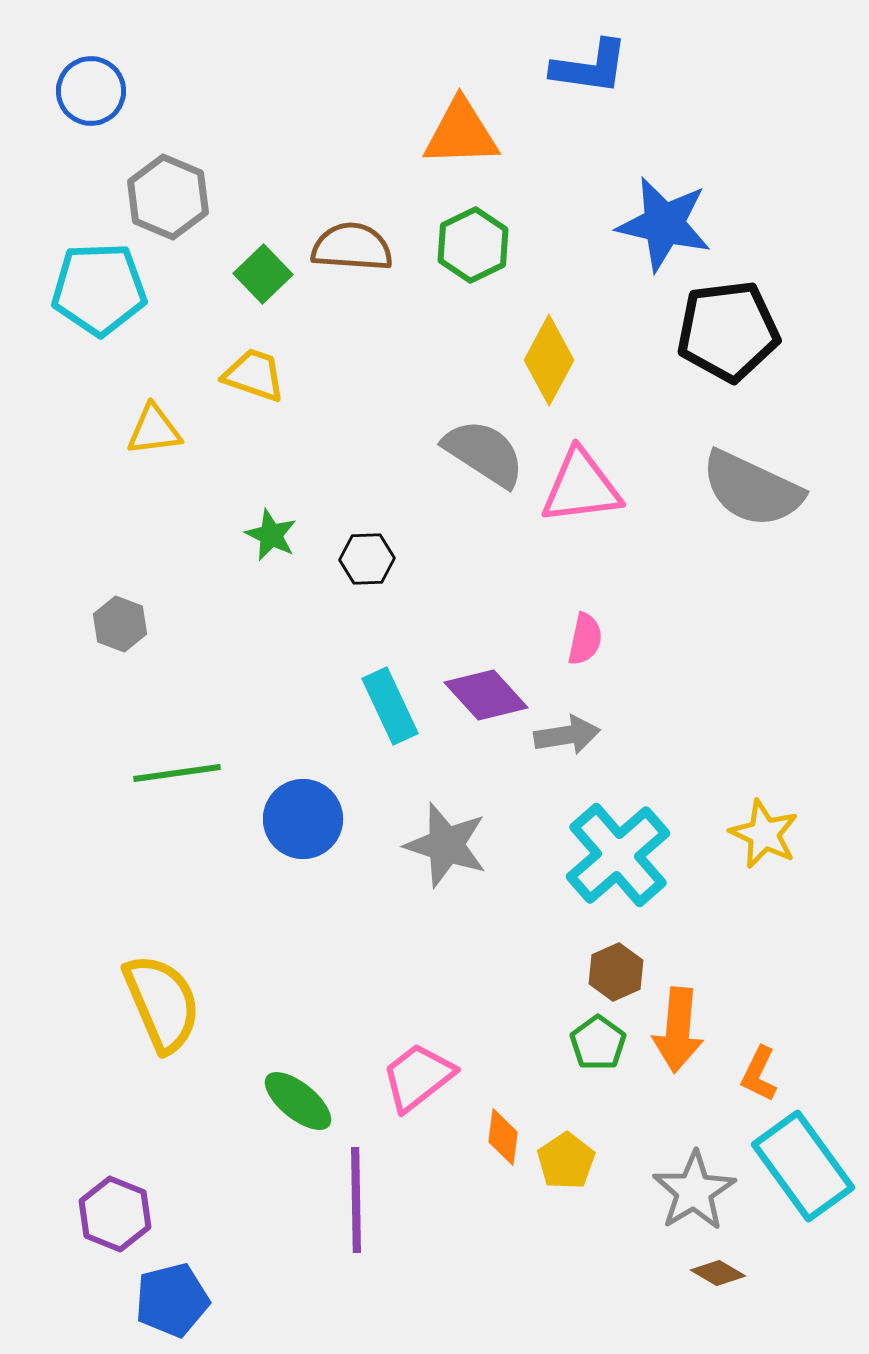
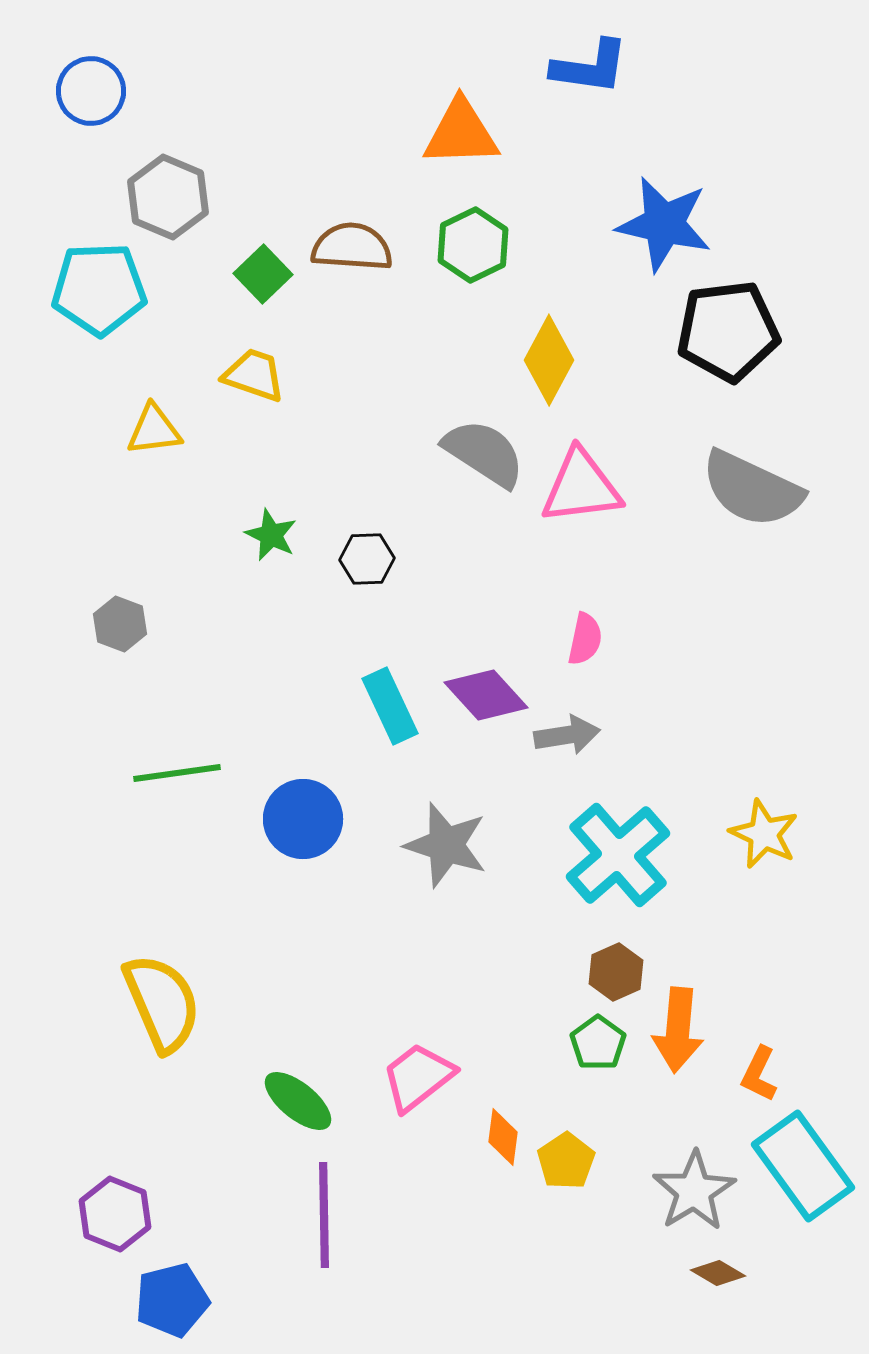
purple line at (356, 1200): moved 32 px left, 15 px down
